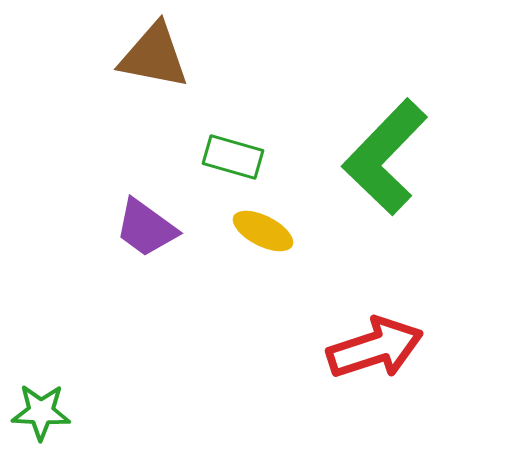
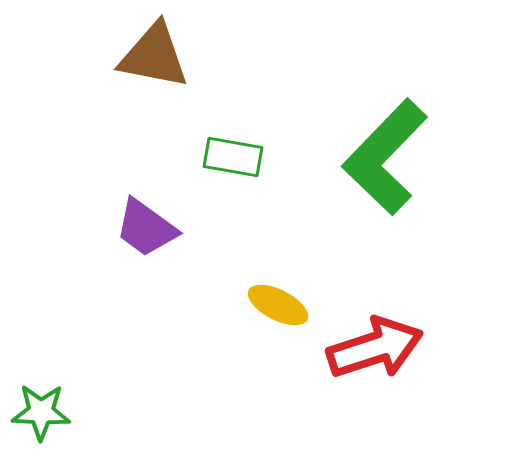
green rectangle: rotated 6 degrees counterclockwise
yellow ellipse: moved 15 px right, 74 px down
